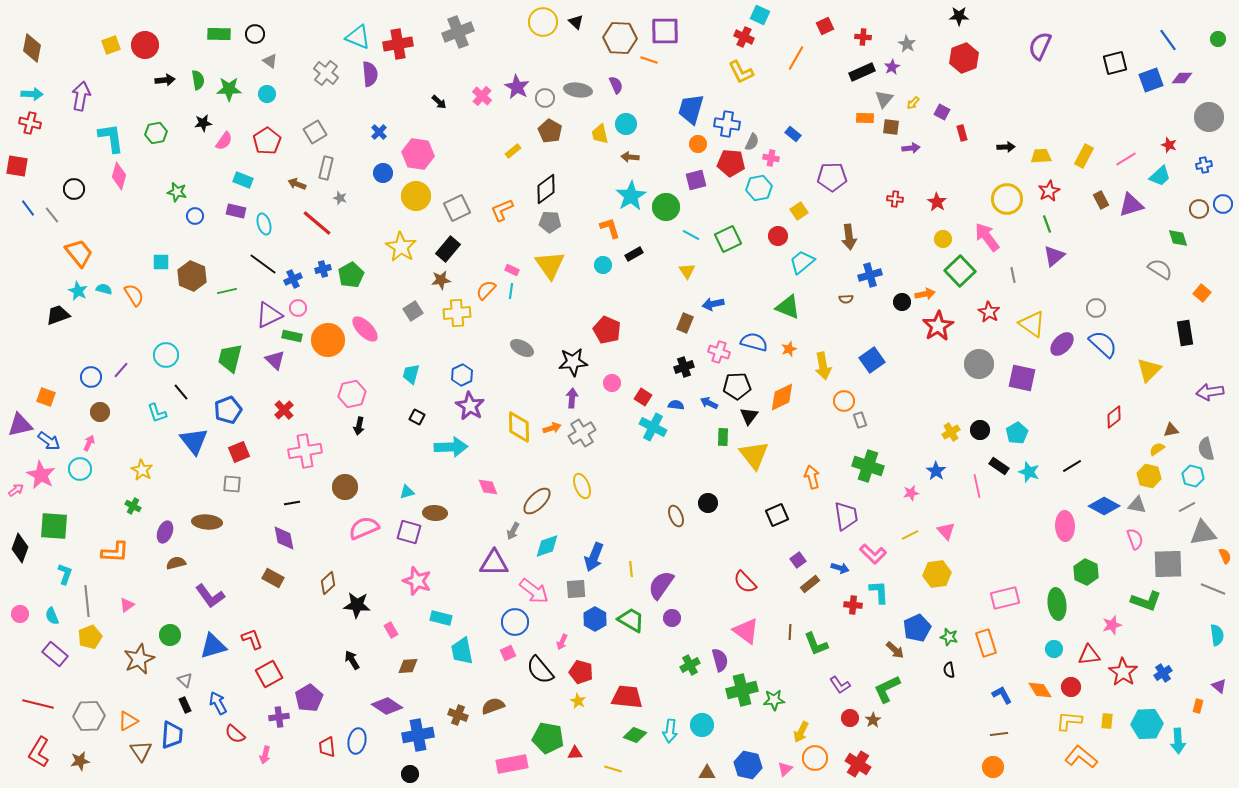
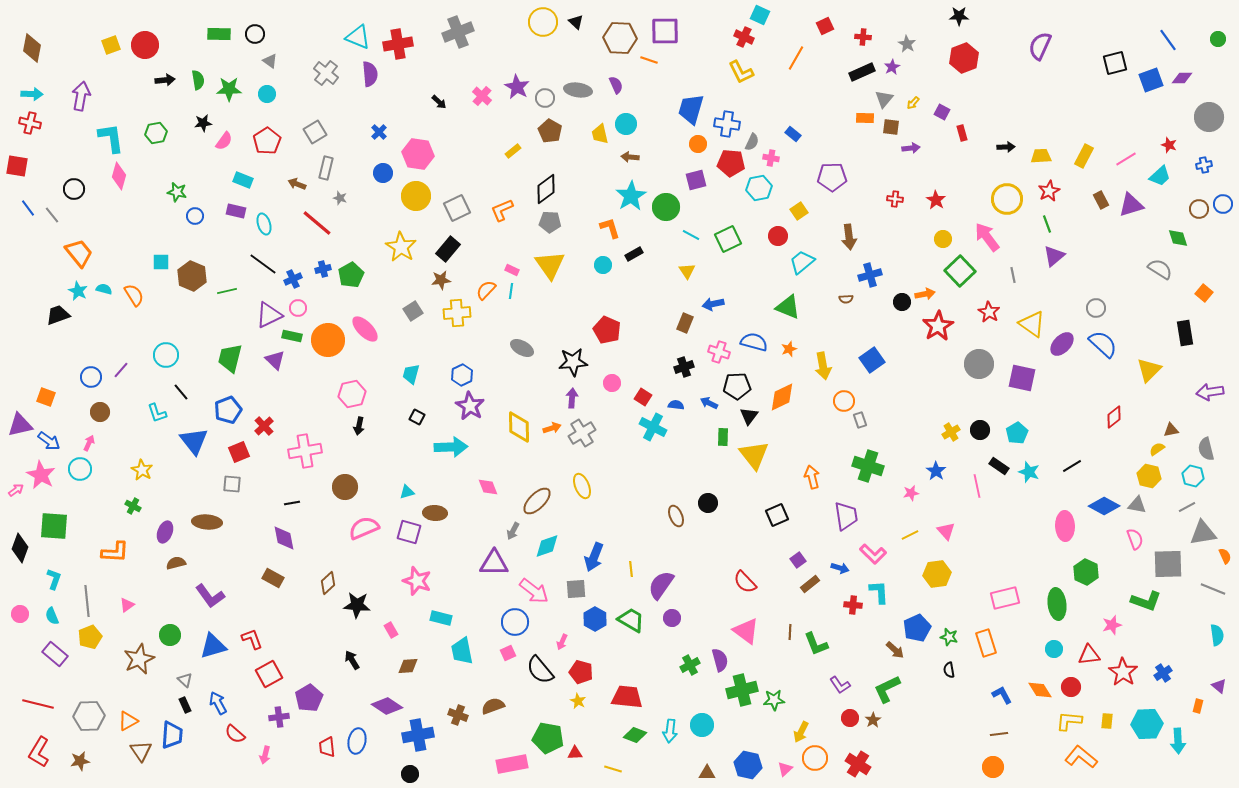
red star at (937, 202): moved 1 px left, 2 px up
orange square at (1202, 293): moved 2 px right
red cross at (284, 410): moved 20 px left, 16 px down
cyan L-shape at (65, 574): moved 11 px left, 5 px down
